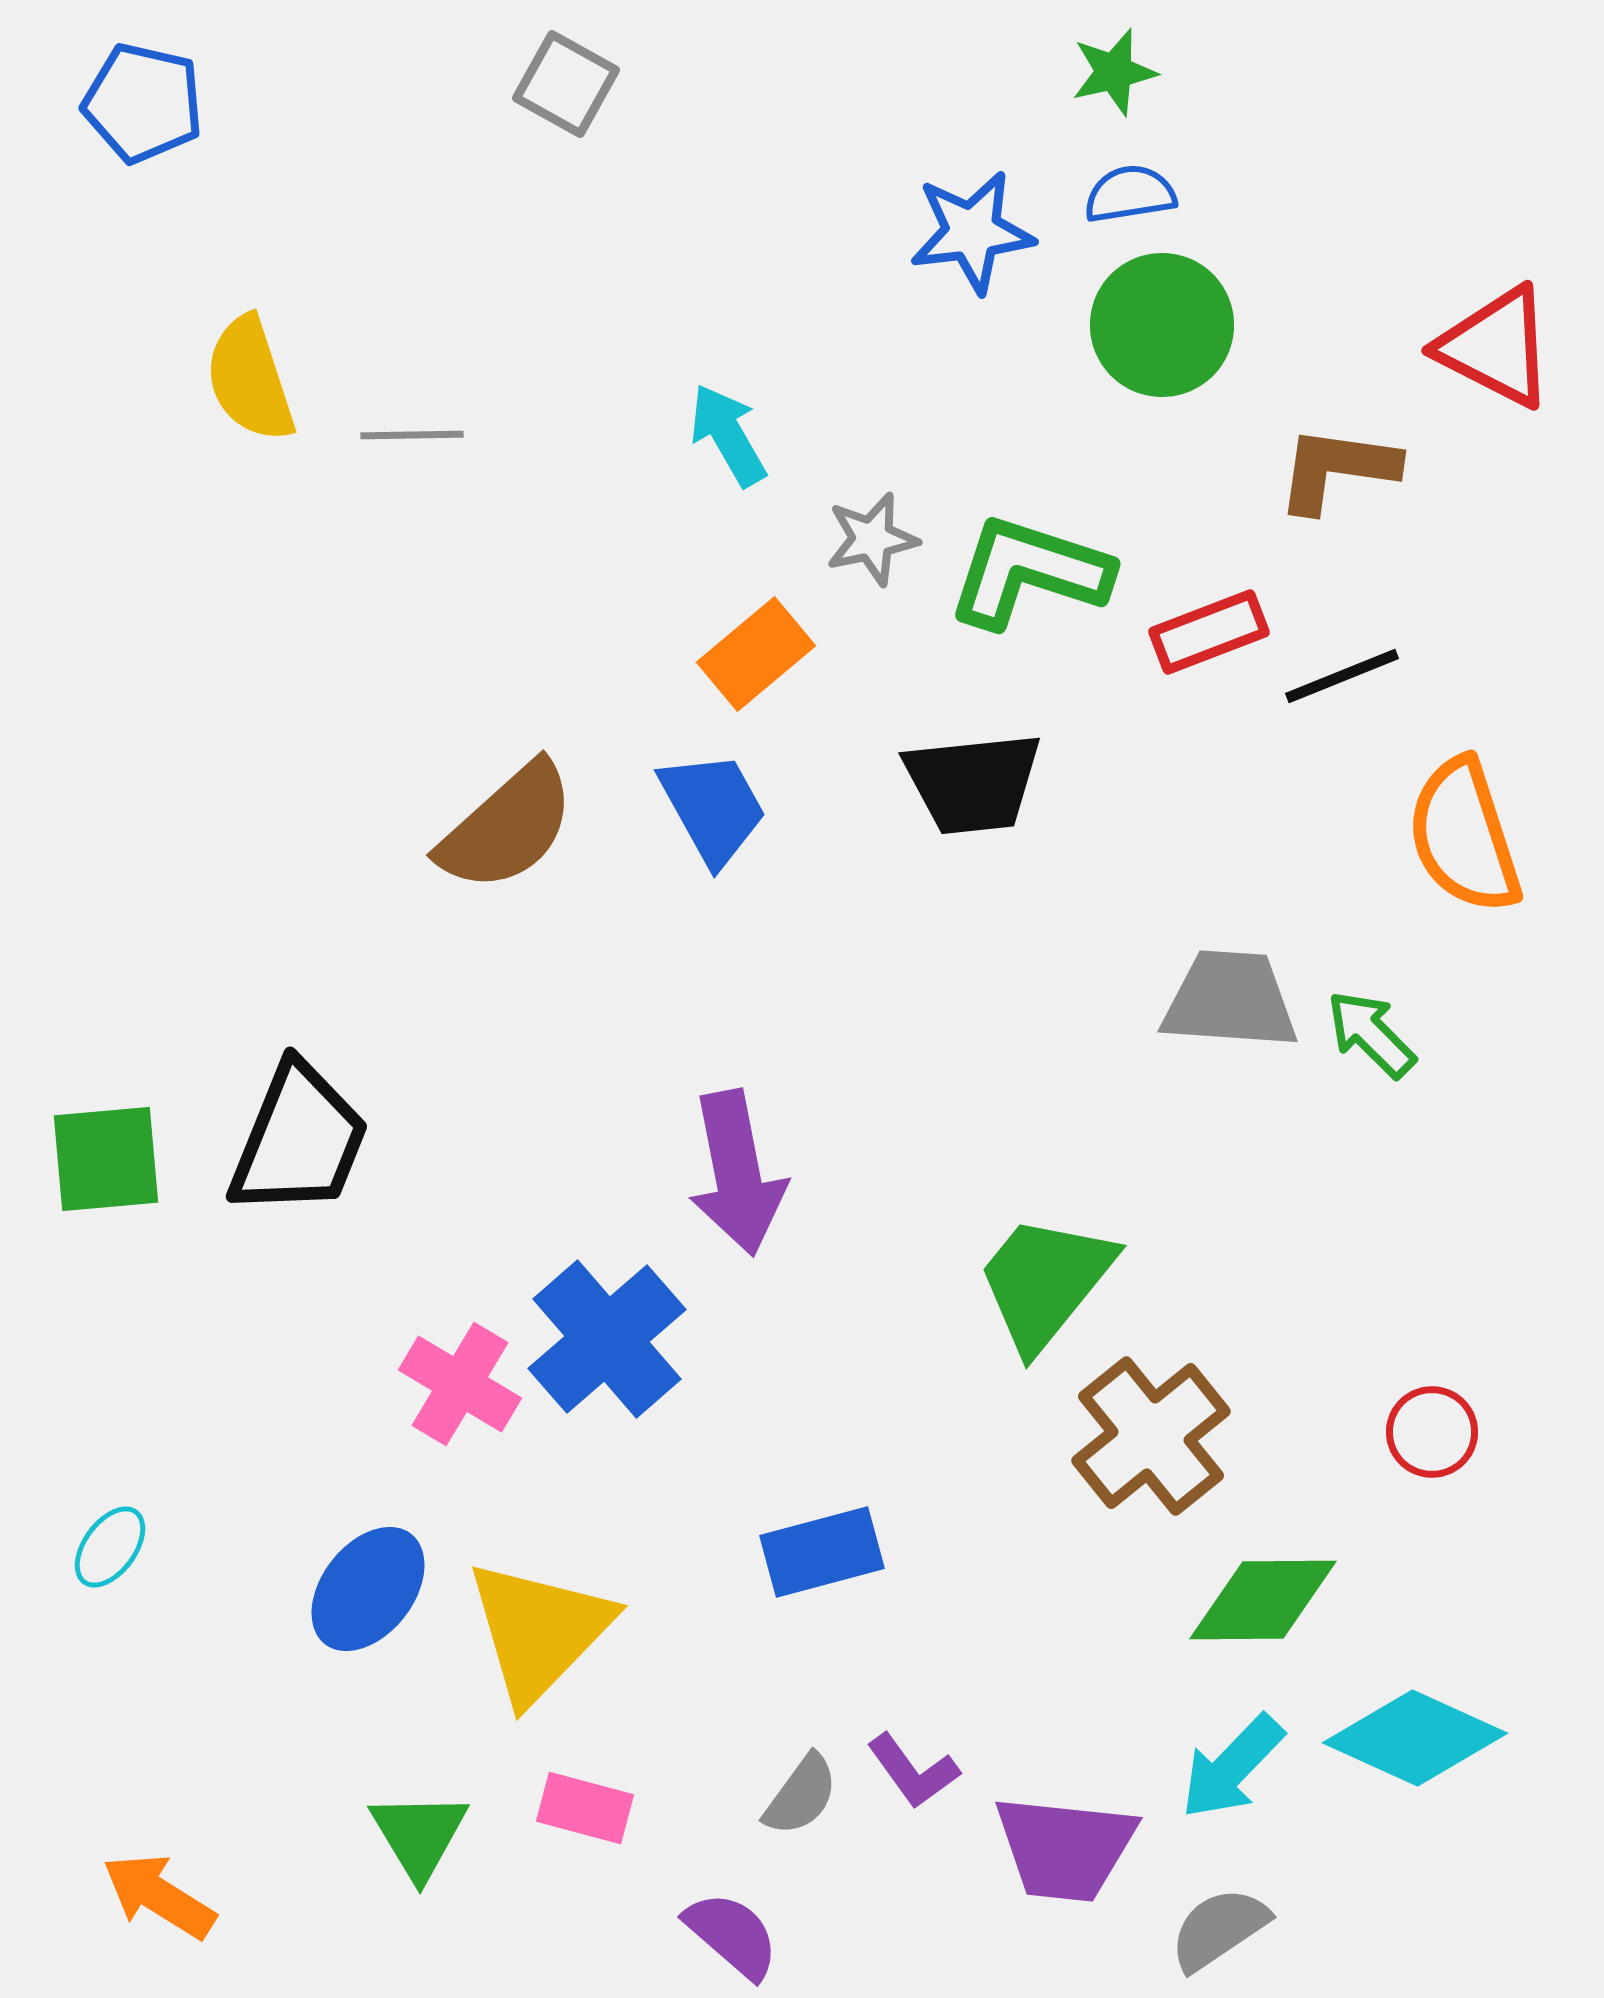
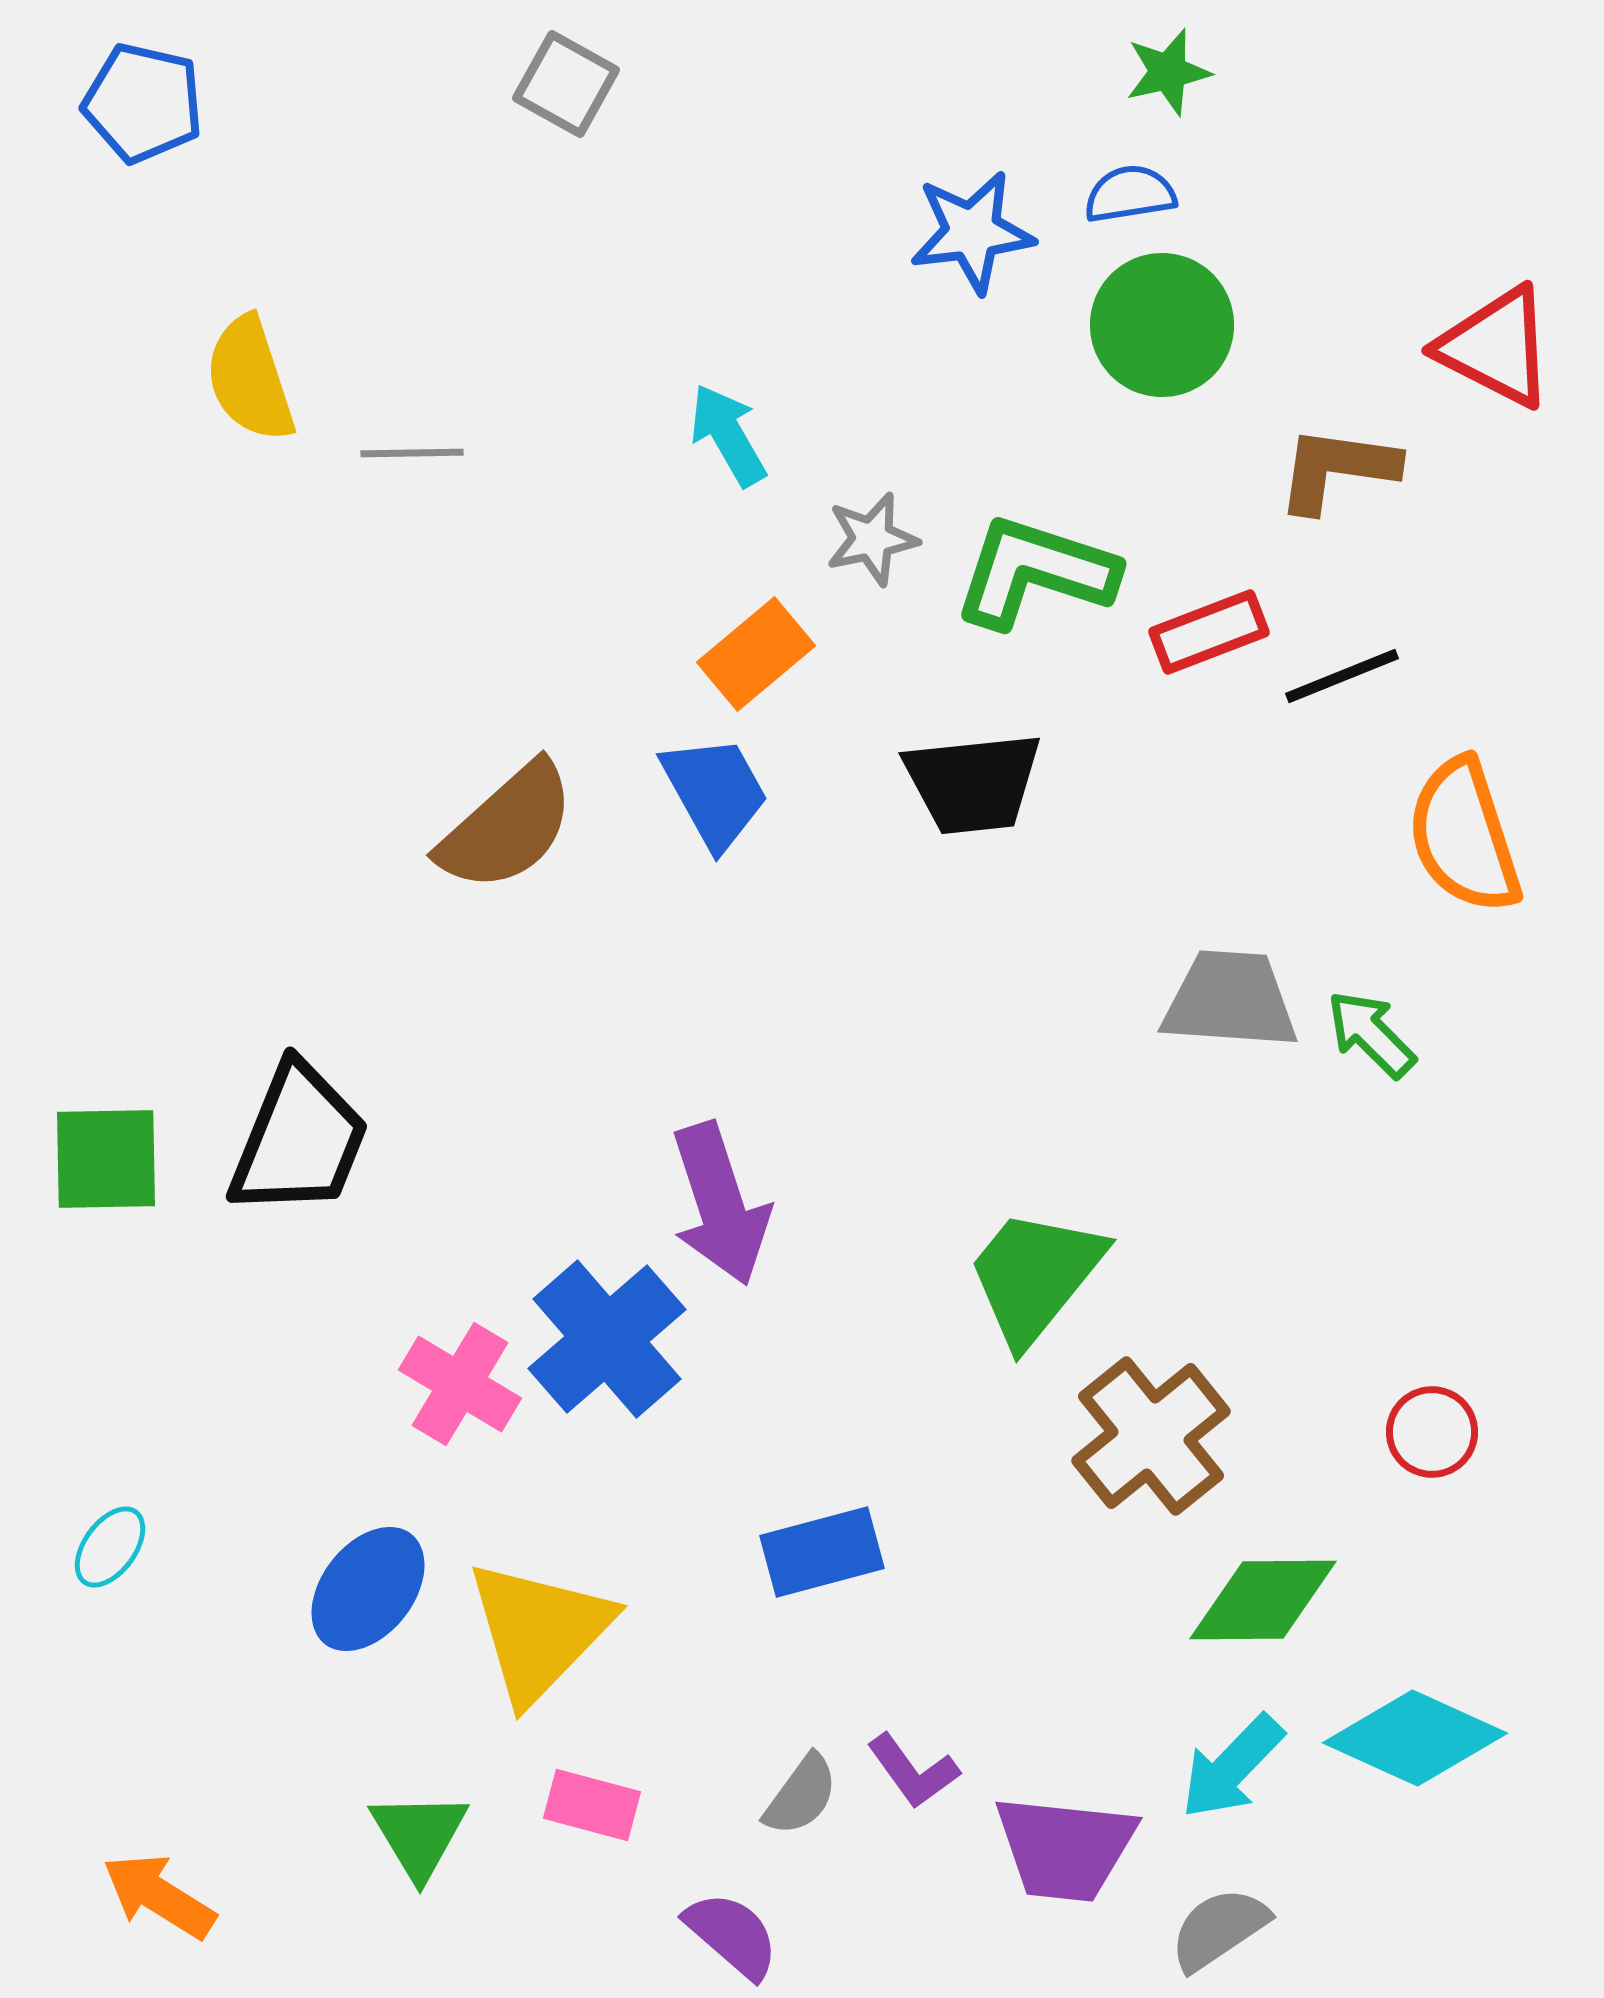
green star at (1114, 72): moved 54 px right
gray line at (412, 435): moved 18 px down
green L-shape at (1029, 572): moved 6 px right
blue trapezoid at (713, 808): moved 2 px right, 16 px up
green square at (106, 1159): rotated 4 degrees clockwise
purple arrow at (737, 1173): moved 17 px left, 31 px down; rotated 7 degrees counterclockwise
green trapezoid at (1045, 1282): moved 10 px left, 6 px up
pink rectangle at (585, 1808): moved 7 px right, 3 px up
